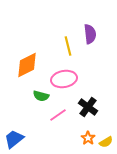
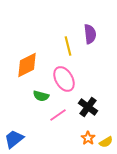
pink ellipse: rotated 70 degrees clockwise
